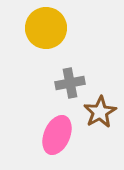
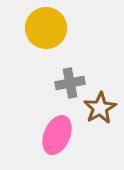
brown star: moved 4 px up
